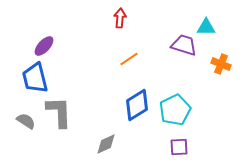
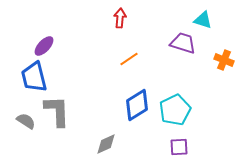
cyan triangle: moved 3 px left, 7 px up; rotated 18 degrees clockwise
purple trapezoid: moved 1 px left, 2 px up
orange cross: moved 3 px right, 4 px up
blue trapezoid: moved 1 px left, 1 px up
gray L-shape: moved 2 px left, 1 px up
